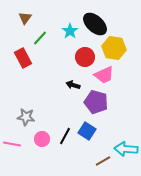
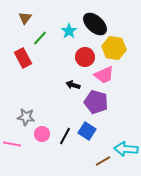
cyan star: moved 1 px left
pink circle: moved 5 px up
